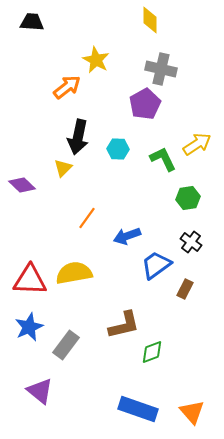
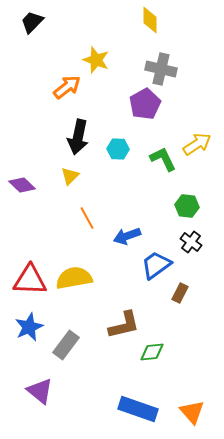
black trapezoid: rotated 50 degrees counterclockwise
yellow star: rotated 8 degrees counterclockwise
yellow triangle: moved 7 px right, 8 px down
green hexagon: moved 1 px left, 8 px down; rotated 15 degrees clockwise
orange line: rotated 65 degrees counterclockwise
yellow semicircle: moved 5 px down
brown rectangle: moved 5 px left, 4 px down
green diamond: rotated 15 degrees clockwise
